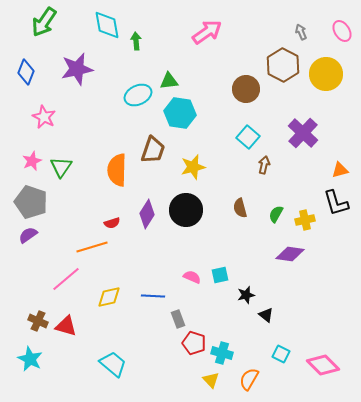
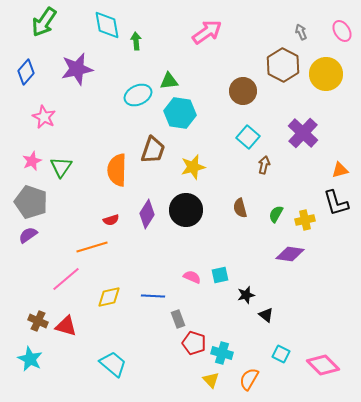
blue diamond at (26, 72): rotated 20 degrees clockwise
brown circle at (246, 89): moved 3 px left, 2 px down
red semicircle at (112, 223): moved 1 px left, 3 px up
